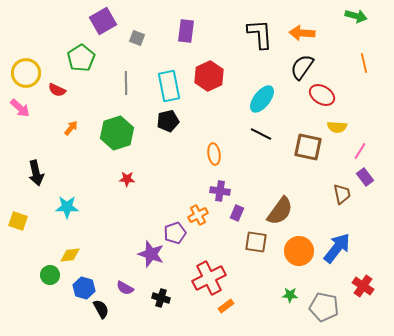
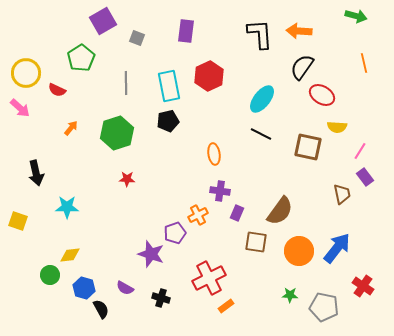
orange arrow at (302, 33): moved 3 px left, 2 px up
